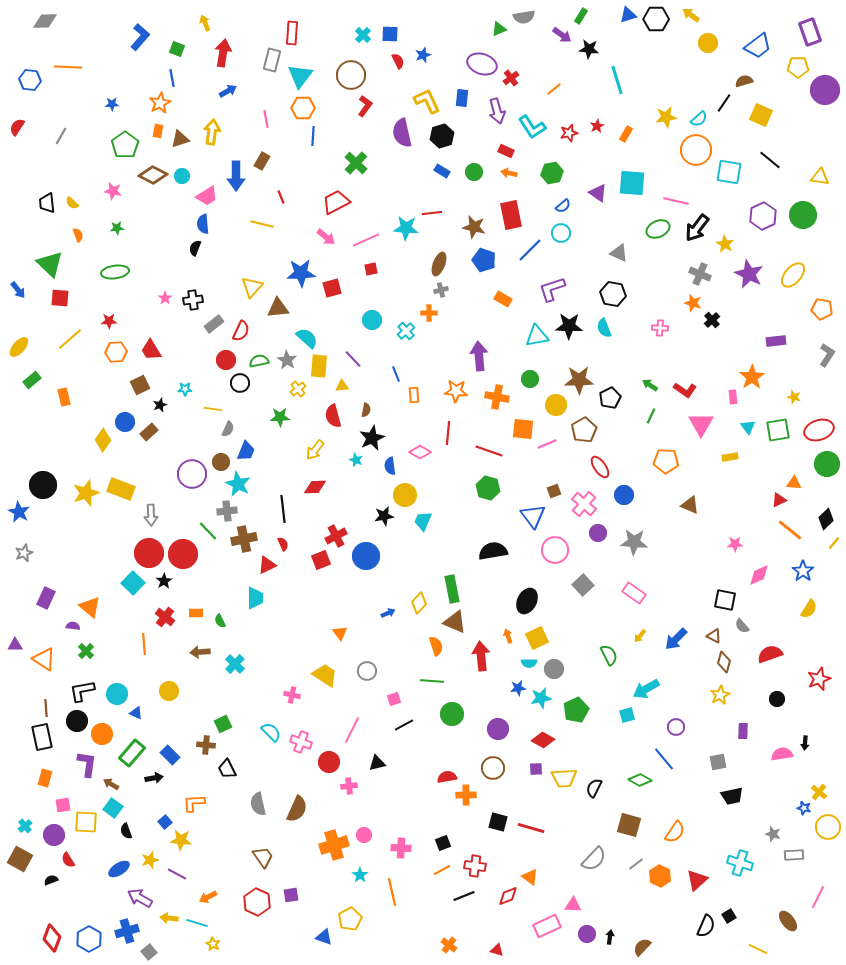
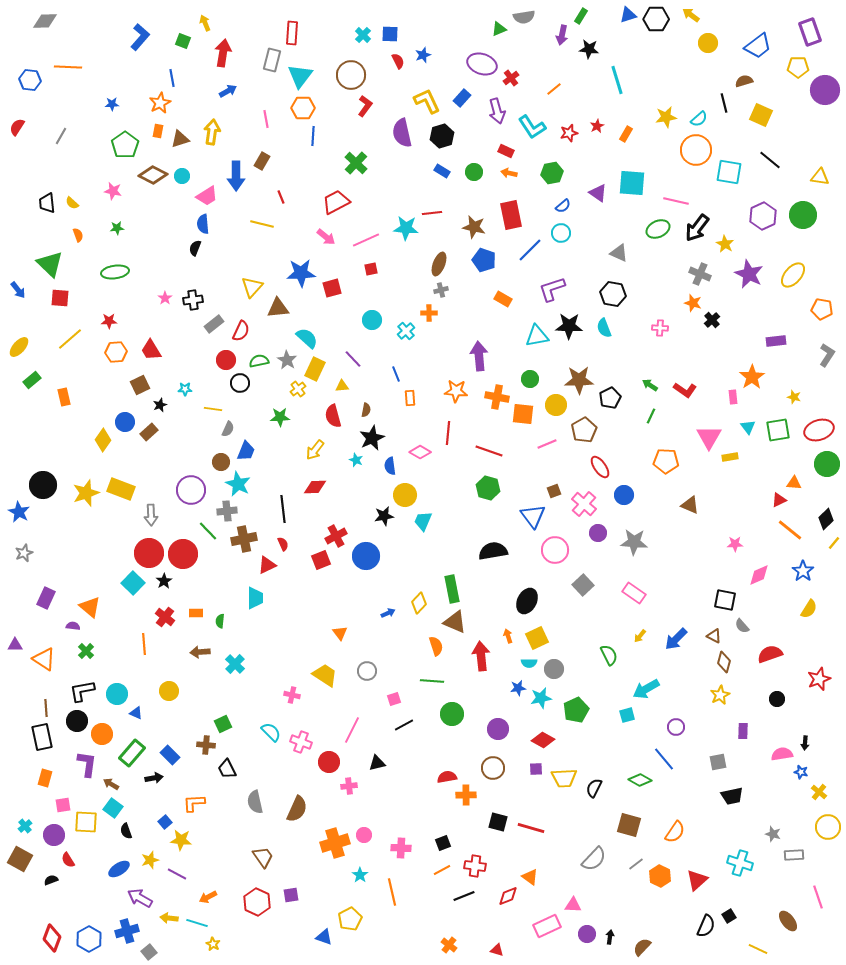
purple arrow at (562, 35): rotated 66 degrees clockwise
green square at (177, 49): moved 6 px right, 8 px up
blue rectangle at (462, 98): rotated 36 degrees clockwise
black line at (724, 103): rotated 48 degrees counterclockwise
yellow rectangle at (319, 366): moved 4 px left, 3 px down; rotated 20 degrees clockwise
orange rectangle at (414, 395): moved 4 px left, 3 px down
pink triangle at (701, 424): moved 8 px right, 13 px down
orange square at (523, 429): moved 15 px up
purple circle at (192, 474): moved 1 px left, 16 px down
green semicircle at (220, 621): rotated 32 degrees clockwise
gray semicircle at (258, 804): moved 3 px left, 2 px up
blue star at (804, 808): moved 3 px left, 36 px up
orange cross at (334, 845): moved 1 px right, 2 px up
pink line at (818, 897): rotated 45 degrees counterclockwise
